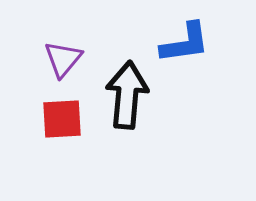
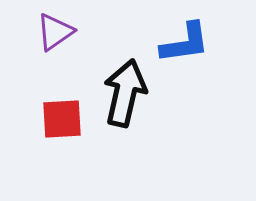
purple triangle: moved 8 px left, 27 px up; rotated 15 degrees clockwise
black arrow: moved 2 px left, 2 px up; rotated 8 degrees clockwise
